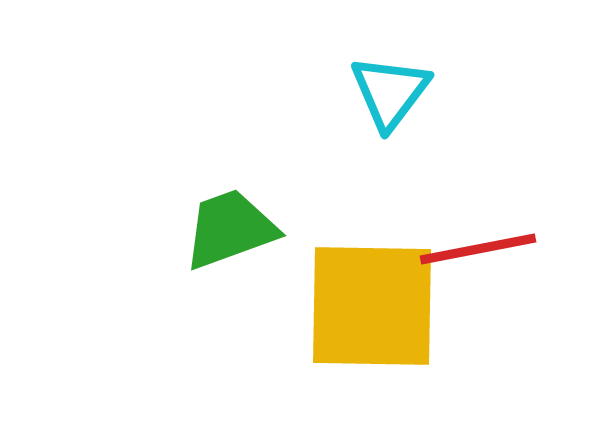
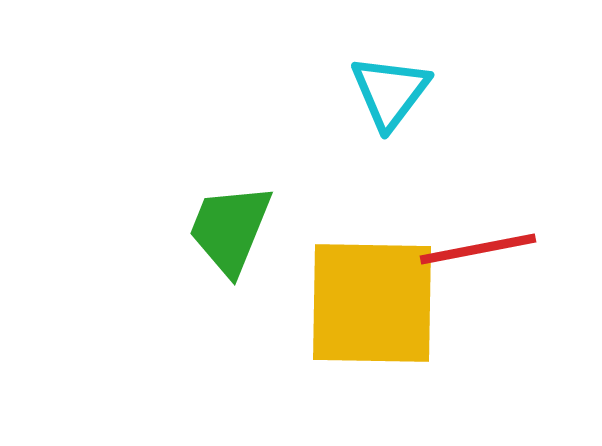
green trapezoid: rotated 48 degrees counterclockwise
yellow square: moved 3 px up
